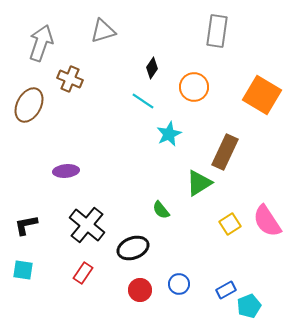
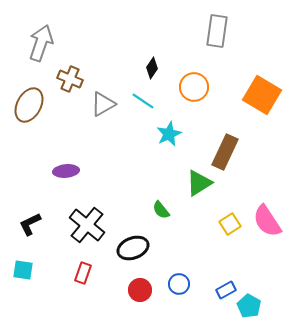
gray triangle: moved 73 px down; rotated 12 degrees counterclockwise
black L-shape: moved 4 px right, 1 px up; rotated 15 degrees counterclockwise
red rectangle: rotated 15 degrees counterclockwise
cyan pentagon: rotated 20 degrees counterclockwise
